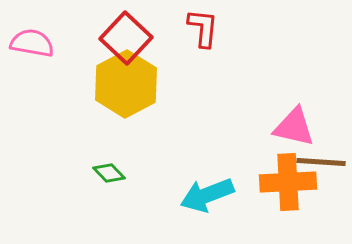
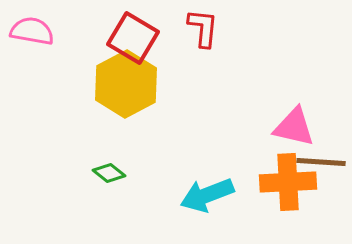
red square: moved 7 px right; rotated 12 degrees counterclockwise
pink semicircle: moved 12 px up
green diamond: rotated 8 degrees counterclockwise
